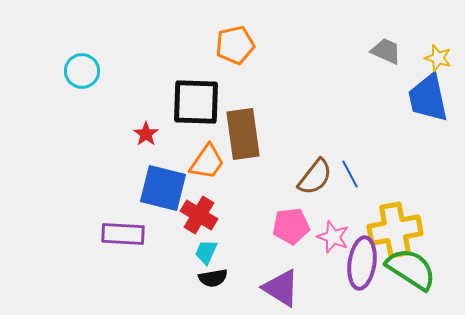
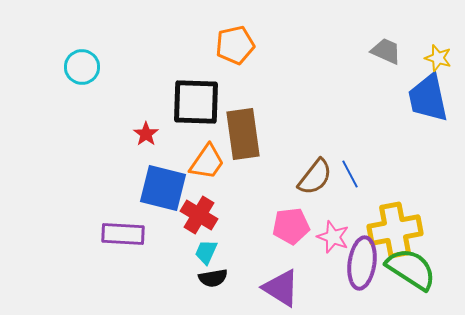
cyan circle: moved 4 px up
